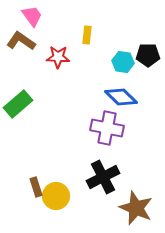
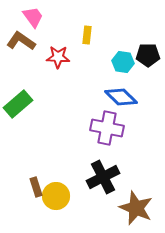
pink trapezoid: moved 1 px right, 1 px down
